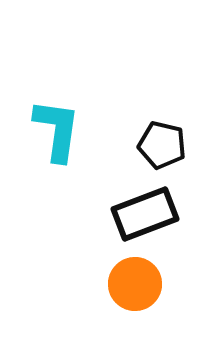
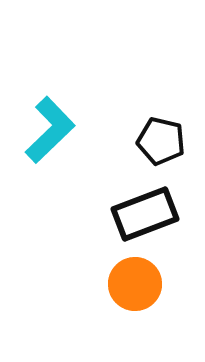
cyan L-shape: moved 7 px left; rotated 38 degrees clockwise
black pentagon: moved 1 px left, 4 px up
